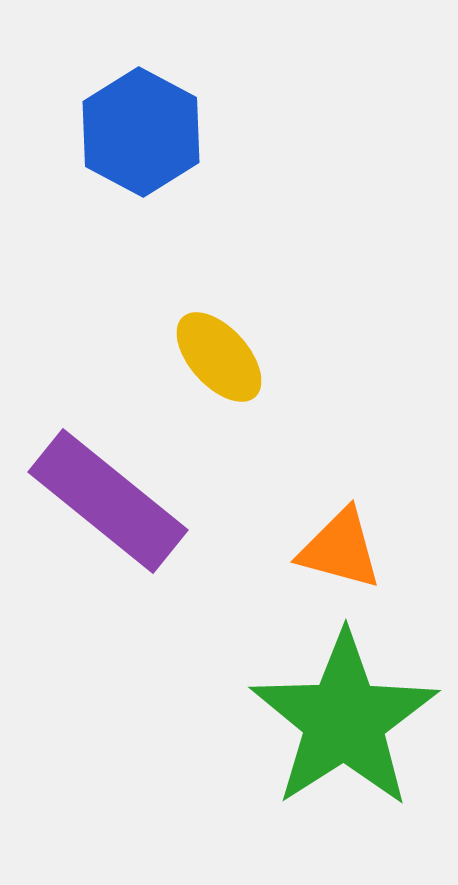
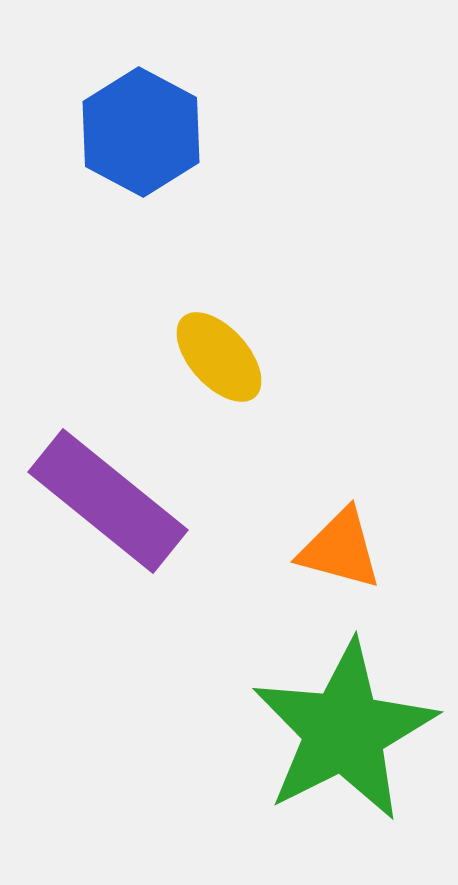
green star: moved 11 px down; rotated 6 degrees clockwise
